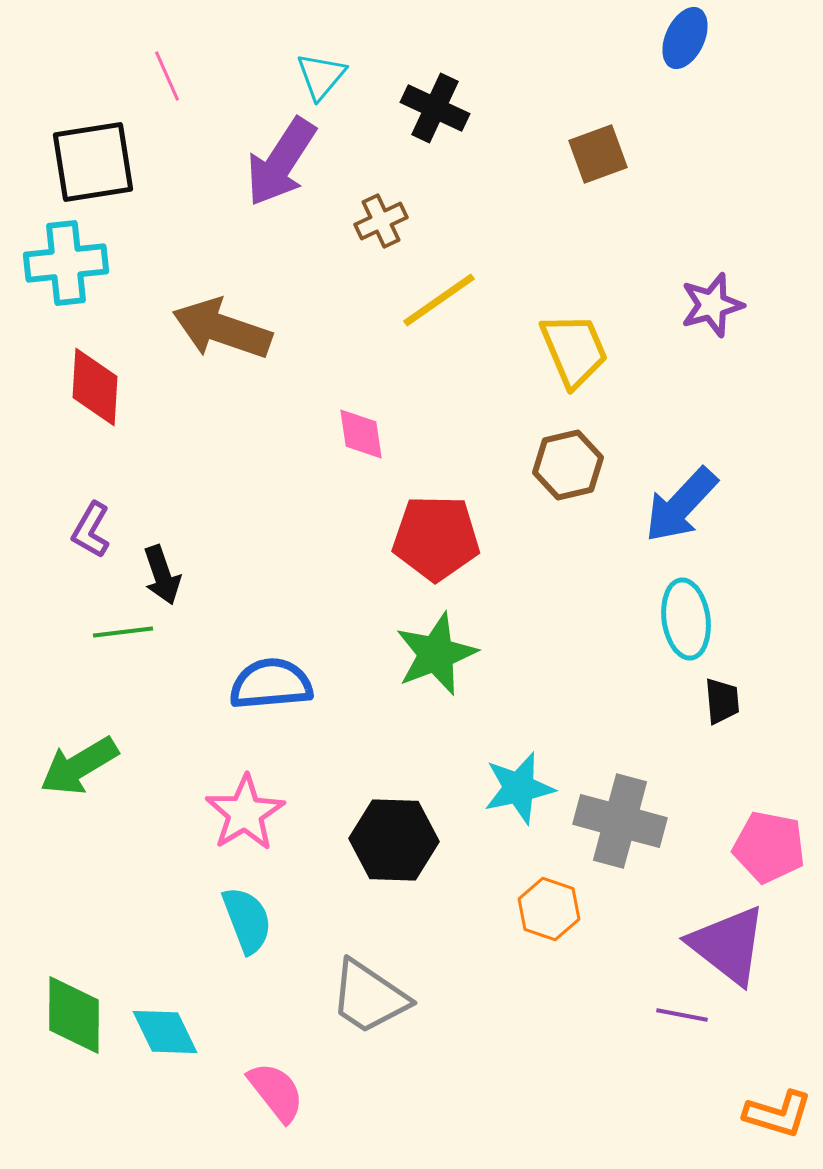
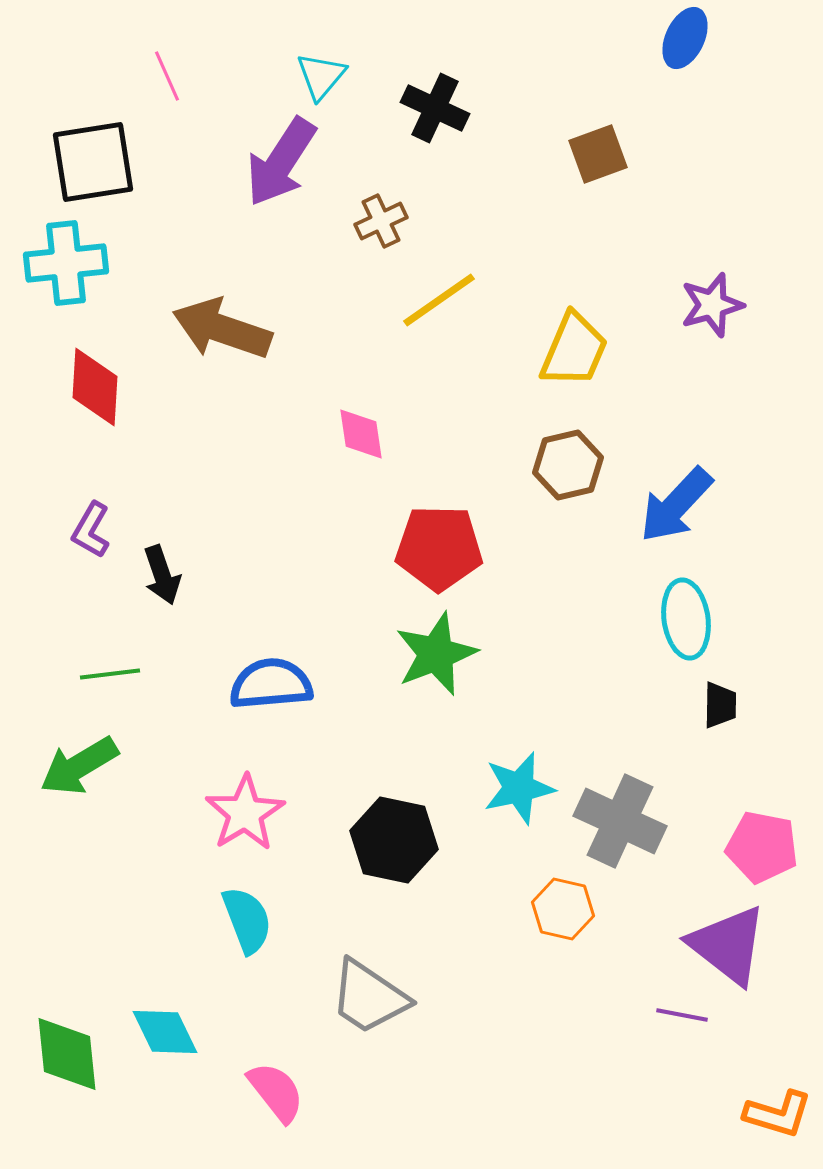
yellow trapezoid: rotated 46 degrees clockwise
blue arrow: moved 5 px left
red pentagon: moved 3 px right, 10 px down
green line: moved 13 px left, 42 px down
black trapezoid: moved 2 px left, 4 px down; rotated 6 degrees clockwise
gray cross: rotated 10 degrees clockwise
black hexagon: rotated 10 degrees clockwise
pink pentagon: moved 7 px left
orange hexagon: moved 14 px right; rotated 6 degrees counterclockwise
green diamond: moved 7 px left, 39 px down; rotated 6 degrees counterclockwise
